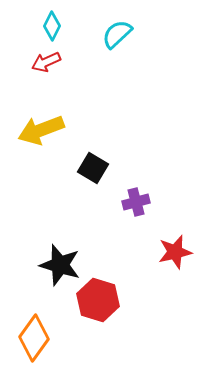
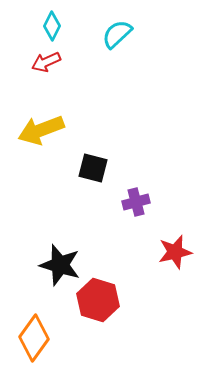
black square: rotated 16 degrees counterclockwise
